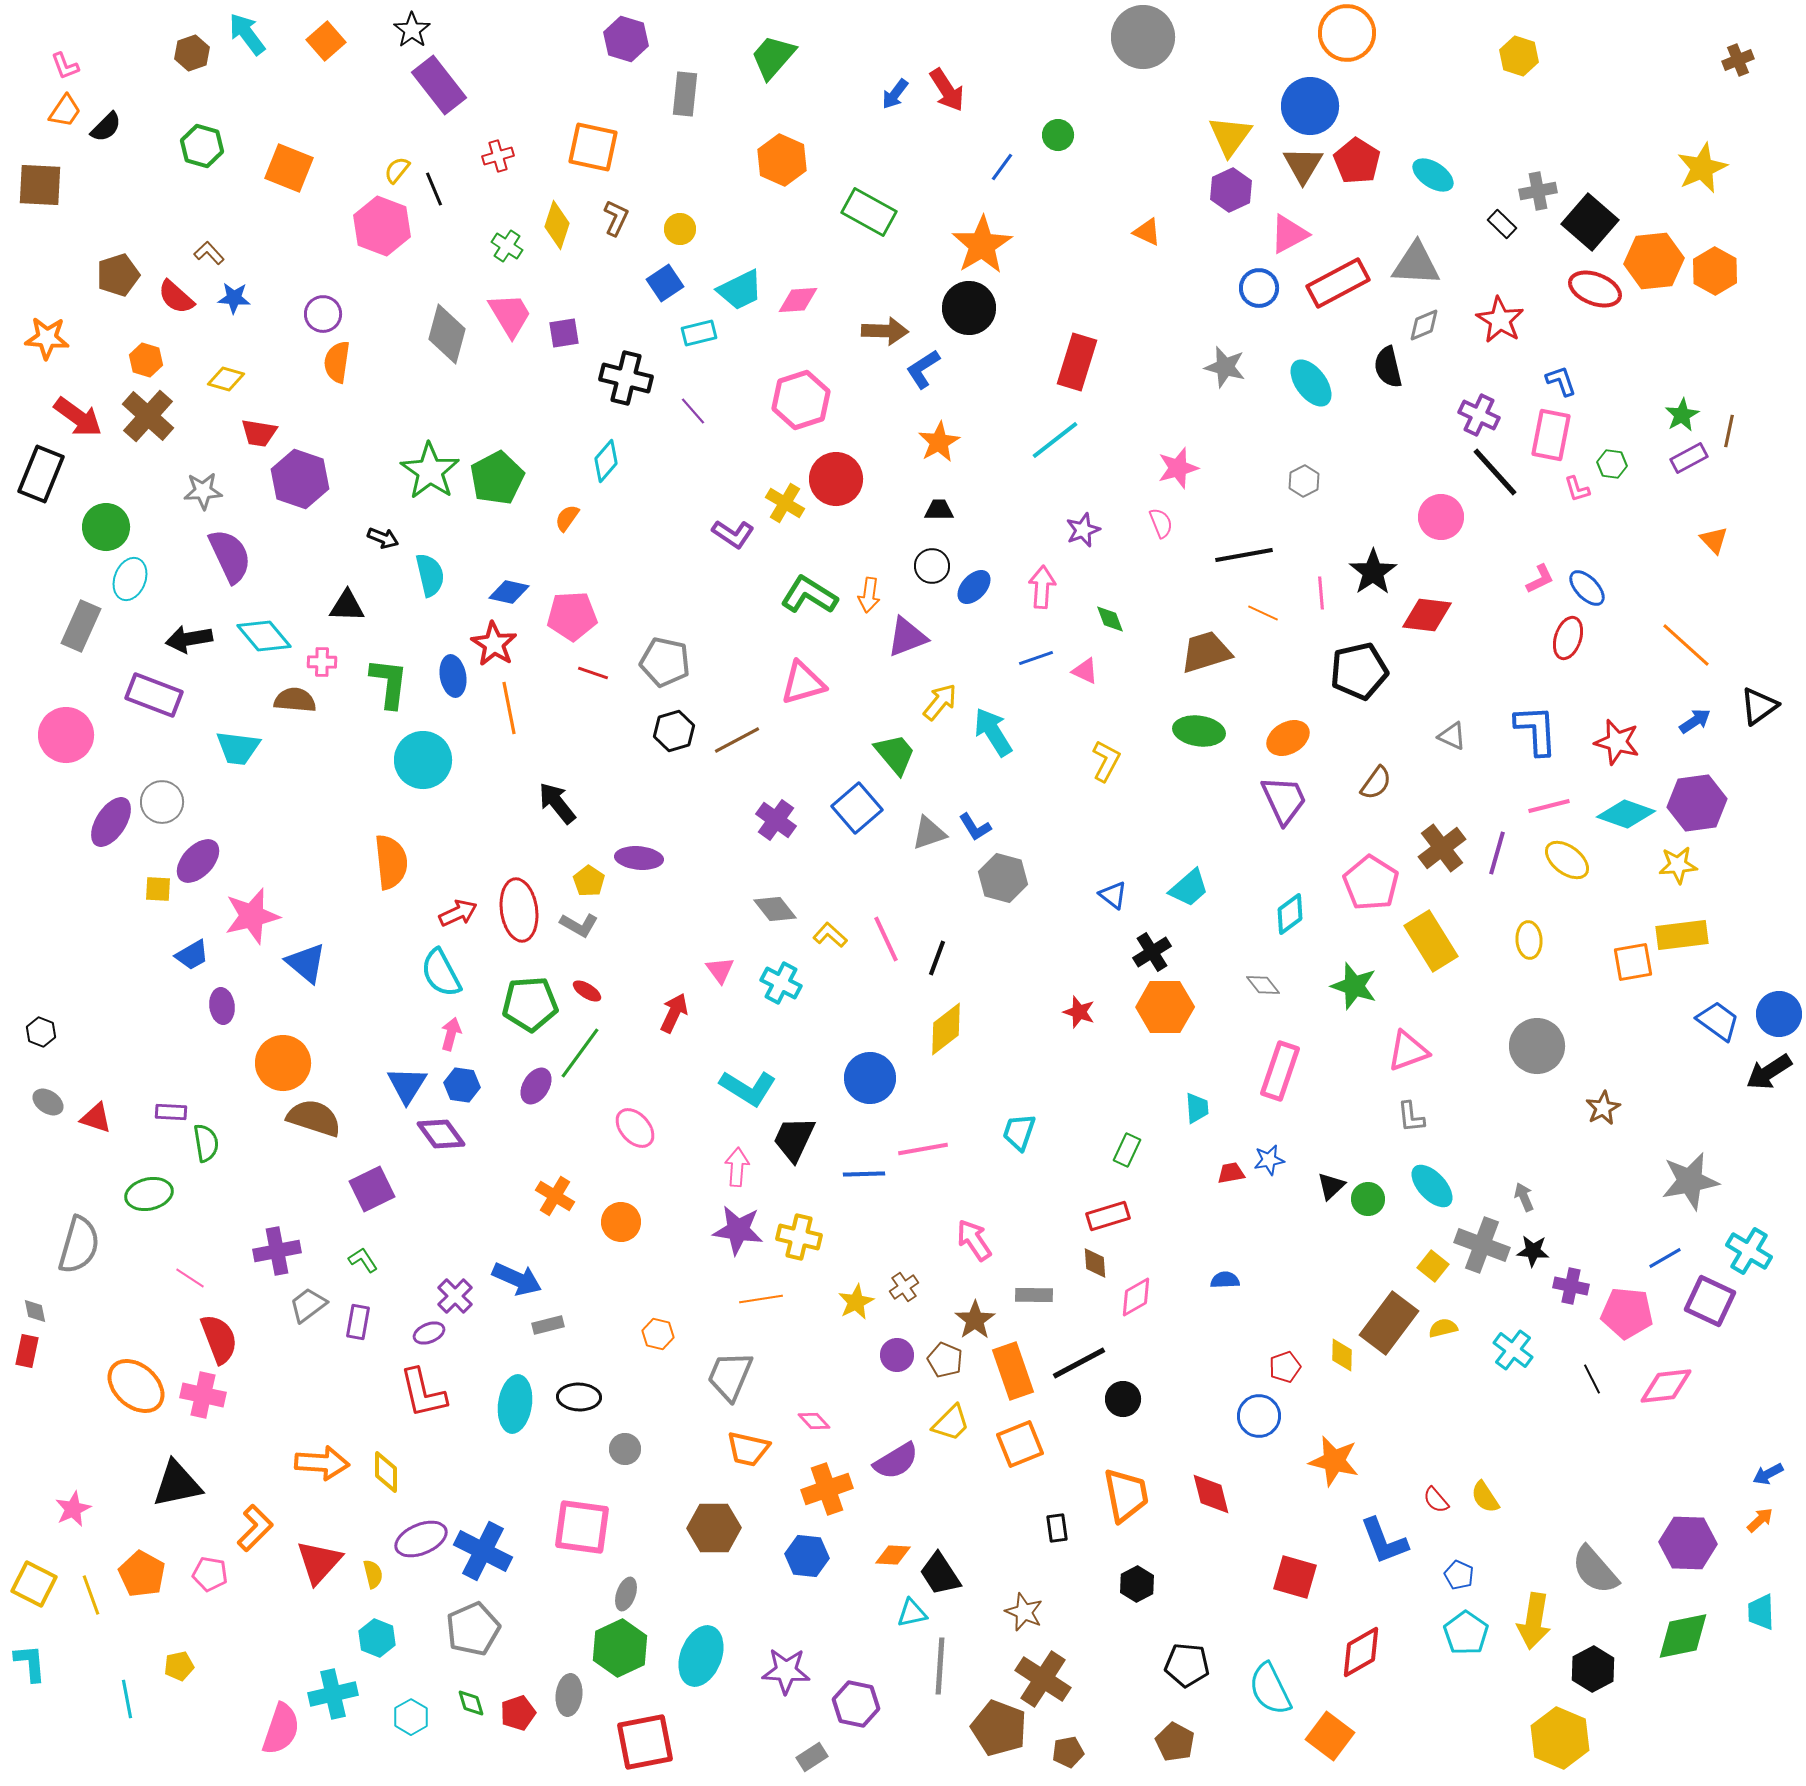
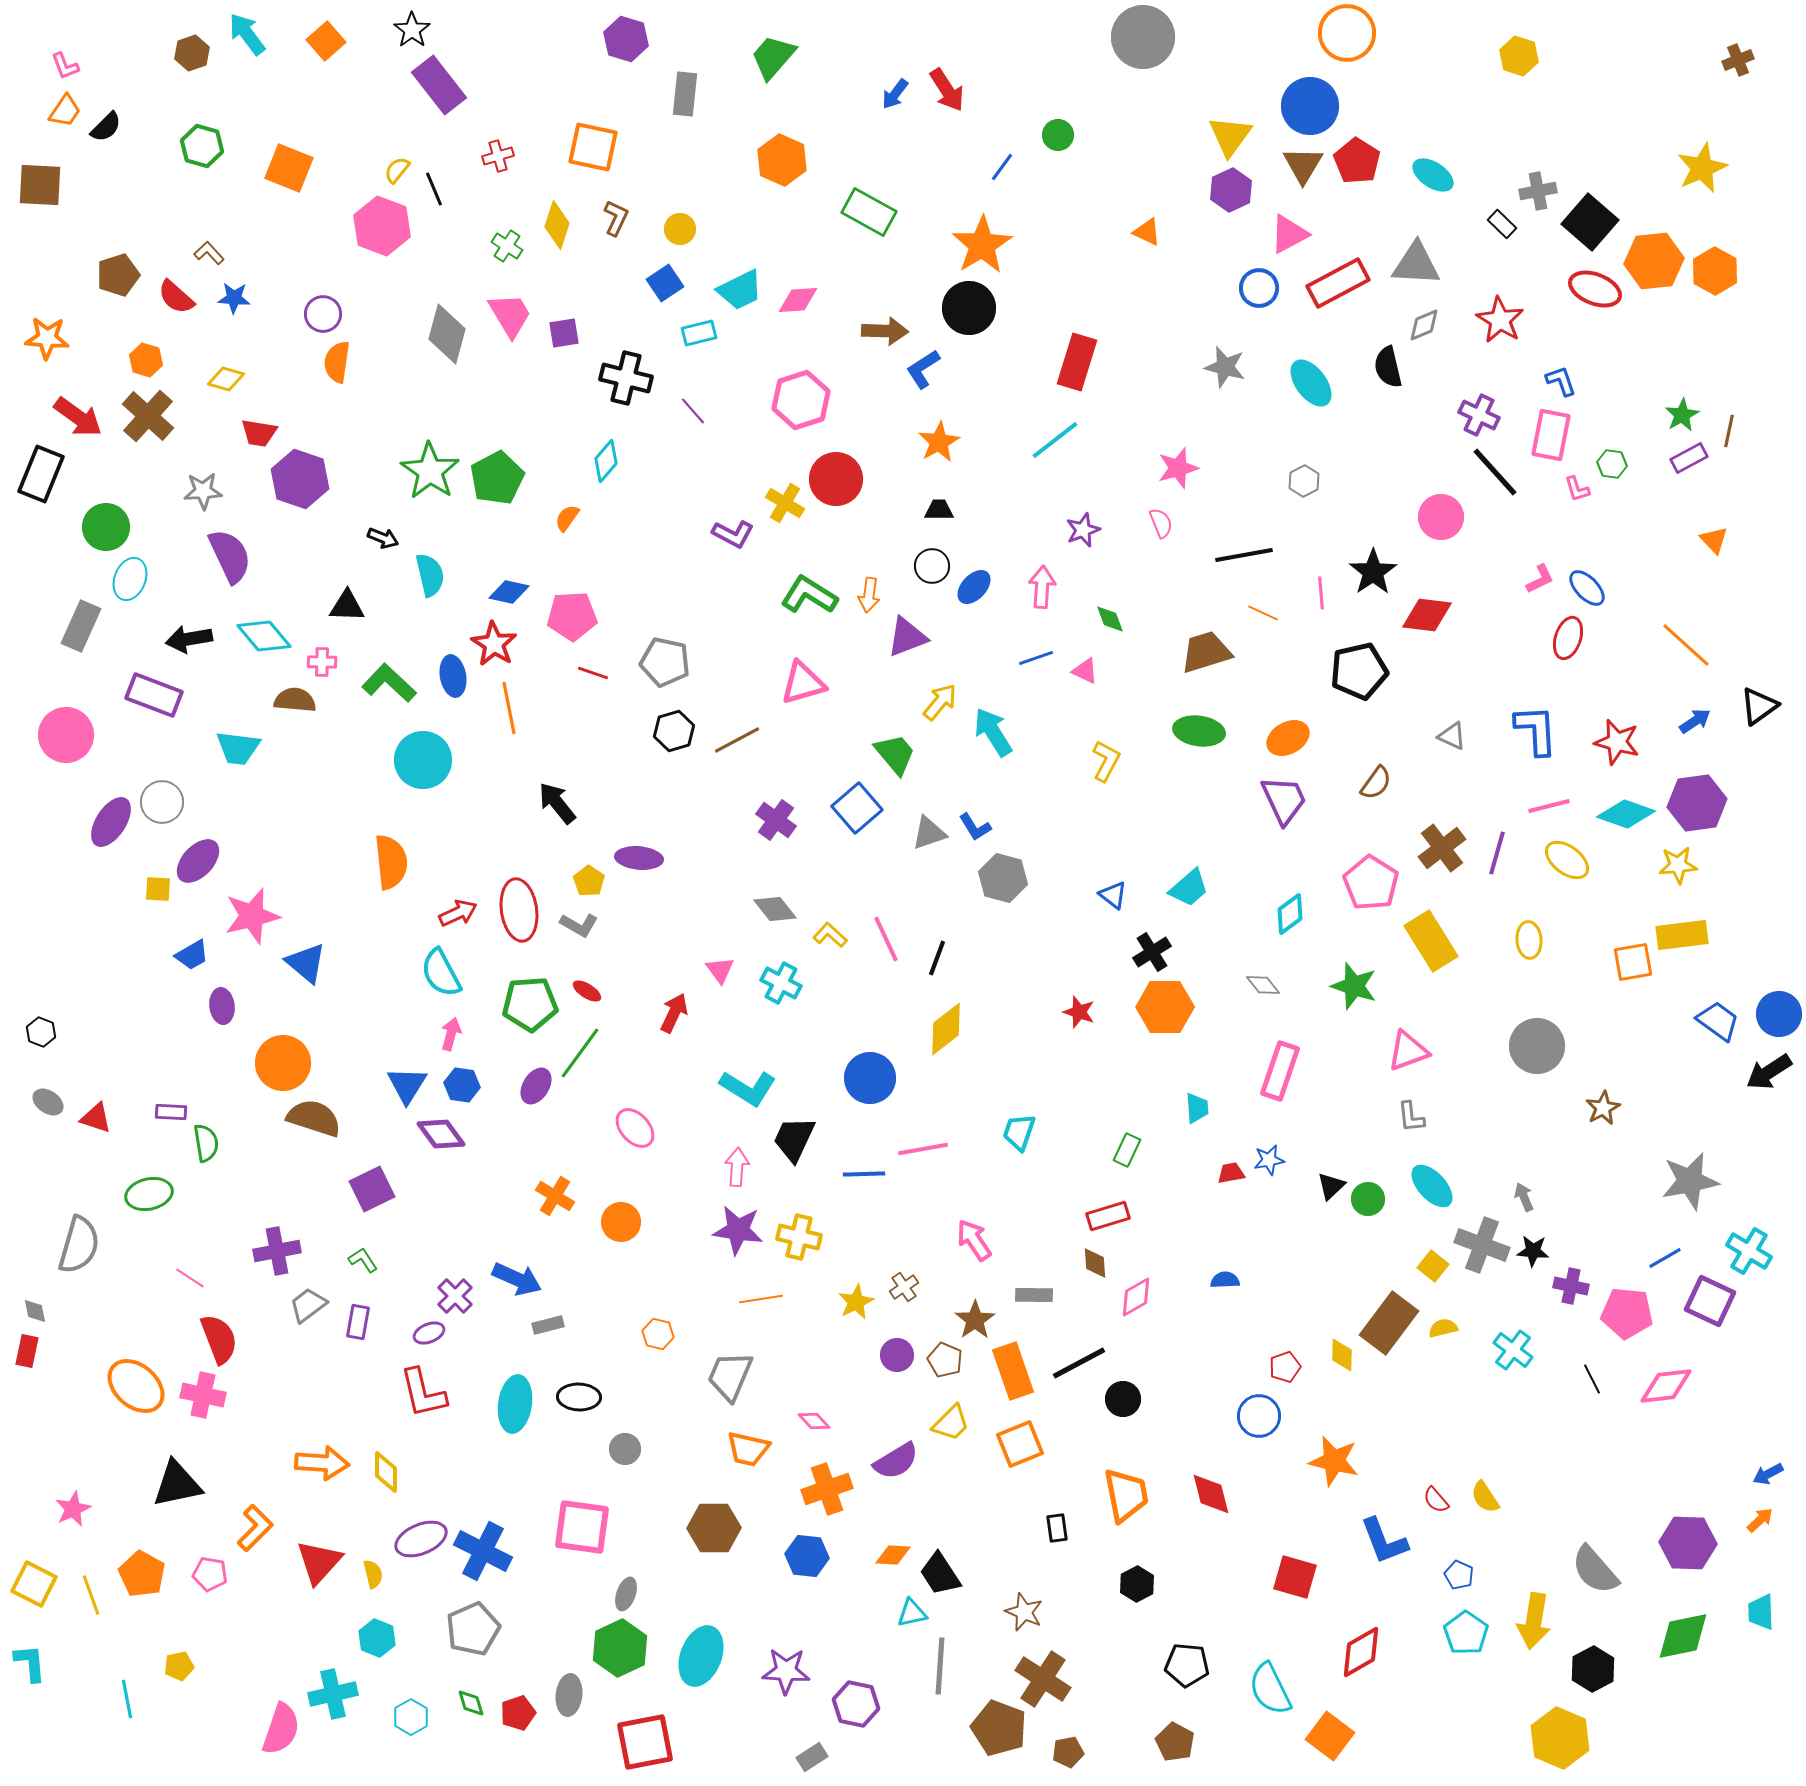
purple L-shape at (733, 534): rotated 6 degrees counterclockwise
green L-shape at (389, 683): rotated 54 degrees counterclockwise
